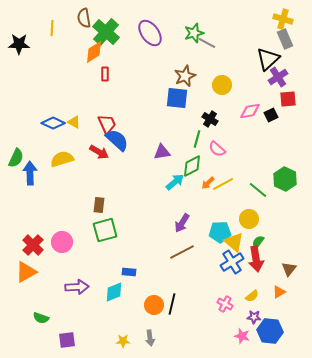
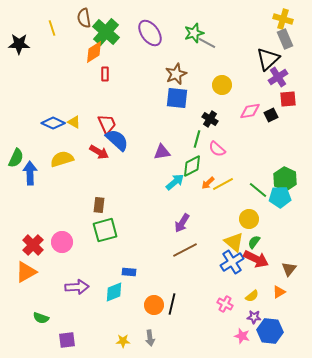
yellow line at (52, 28): rotated 21 degrees counterclockwise
brown star at (185, 76): moved 9 px left, 2 px up
cyan pentagon at (220, 232): moved 60 px right, 35 px up
green semicircle at (258, 242): moved 4 px left
brown line at (182, 252): moved 3 px right, 2 px up
red arrow at (256, 259): rotated 55 degrees counterclockwise
